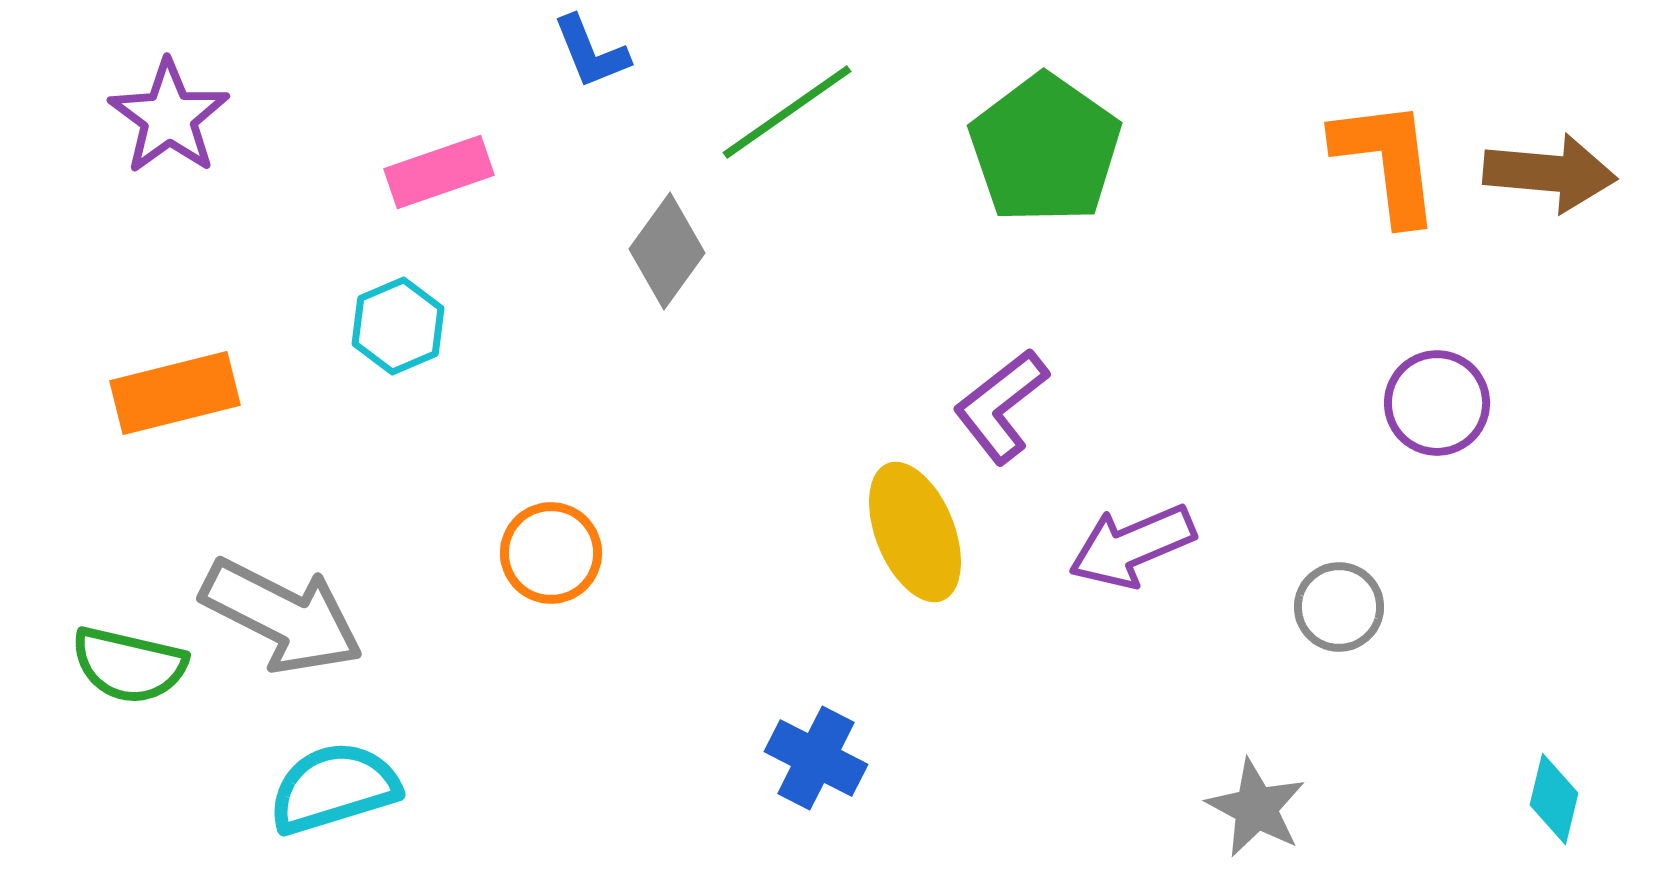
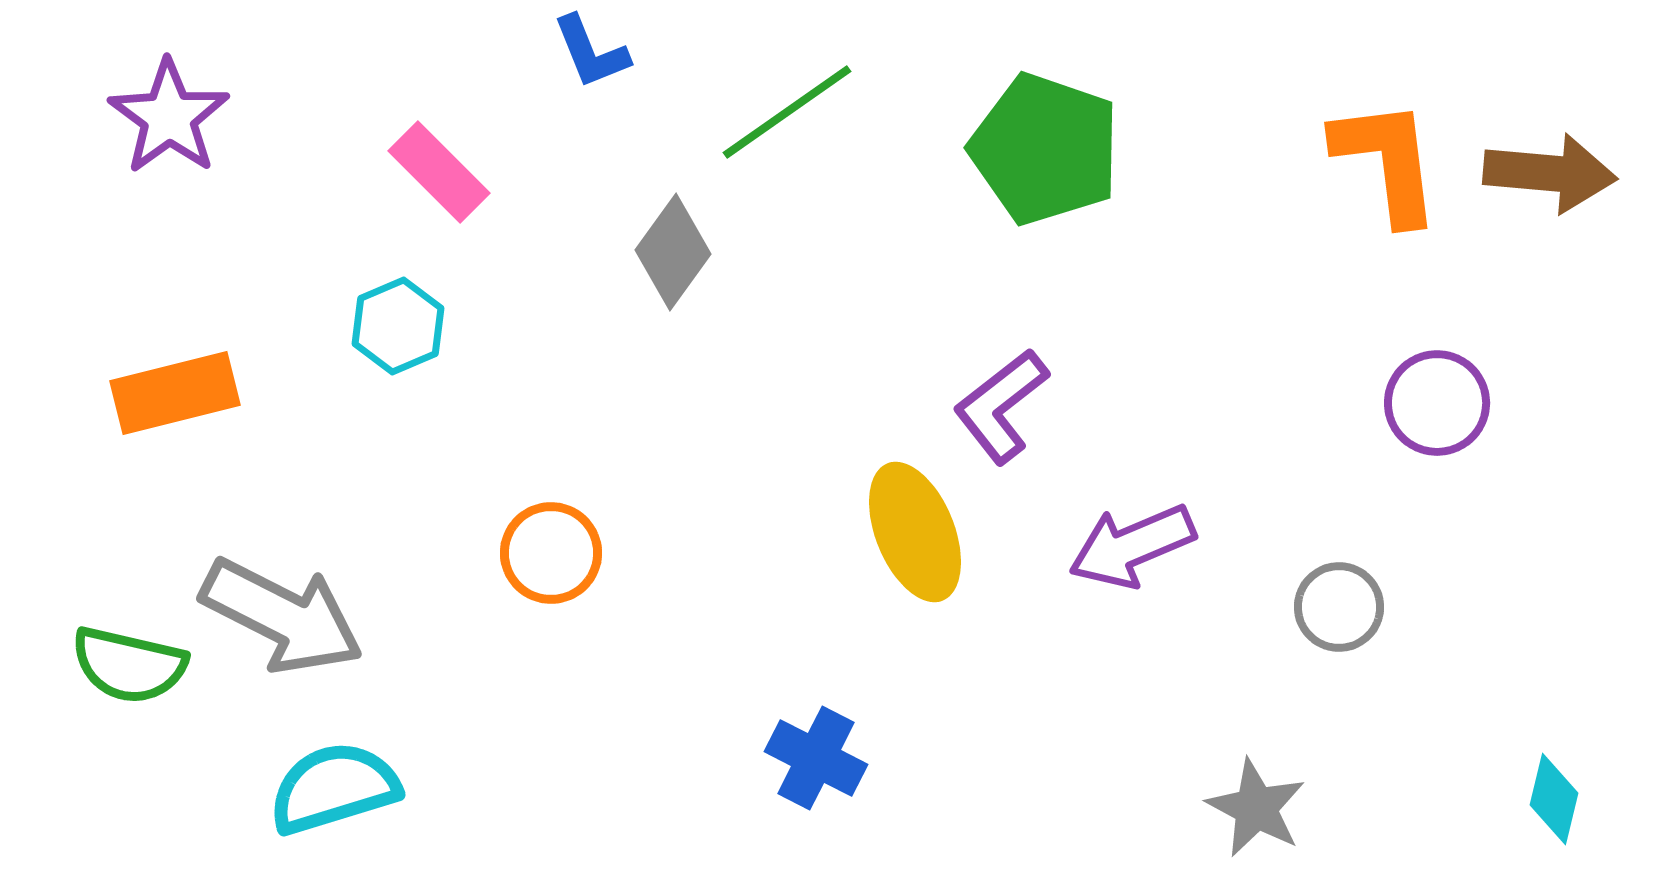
green pentagon: rotated 16 degrees counterclockwise
pink rectangle: rotated 64 degrees clockwise
gray diamond: moved 6 px right, 1 px down
